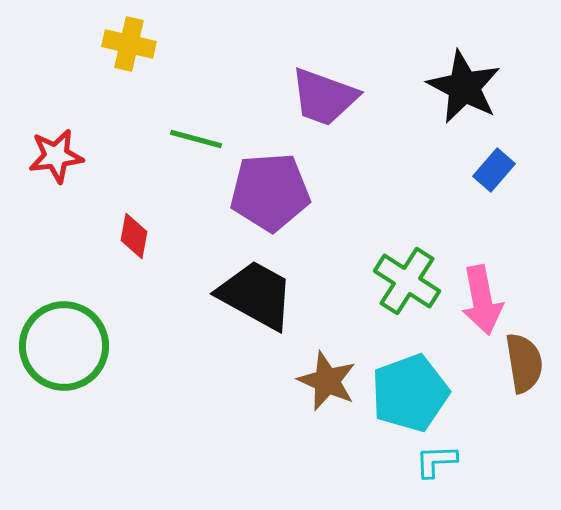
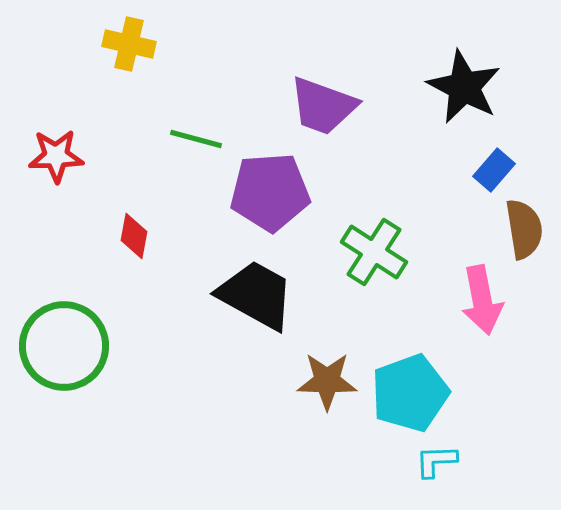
purple trapezoid: moved 1 px left, 9 px down
red star: rotated 6 degrees clockwise
green cross: moved 33 px left, 29 px up
brown semicircle: moved 134 px up
brown star: rotated 22 degrees counterclockwise
